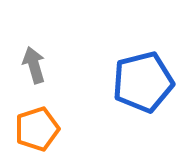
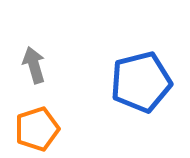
blue pentagon: moved 2 px left
